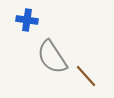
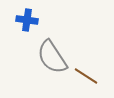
brown line: rotated 15 degrees counterclockwise
